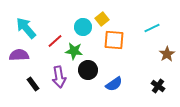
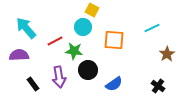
yellow square: moved 10 px left, 9 px up; rotated 24 degrees counterclockwise
red line: rotated 14 degrees clockwise
